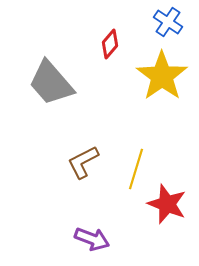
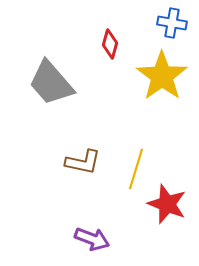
blue cross: moved 4 px right, 1 px down; rotated 24 degrees counterclockwise
red diamond: rotated 24 degrees counterclockwise
brown L-shape: rotated 141 degrees counterclockwise
